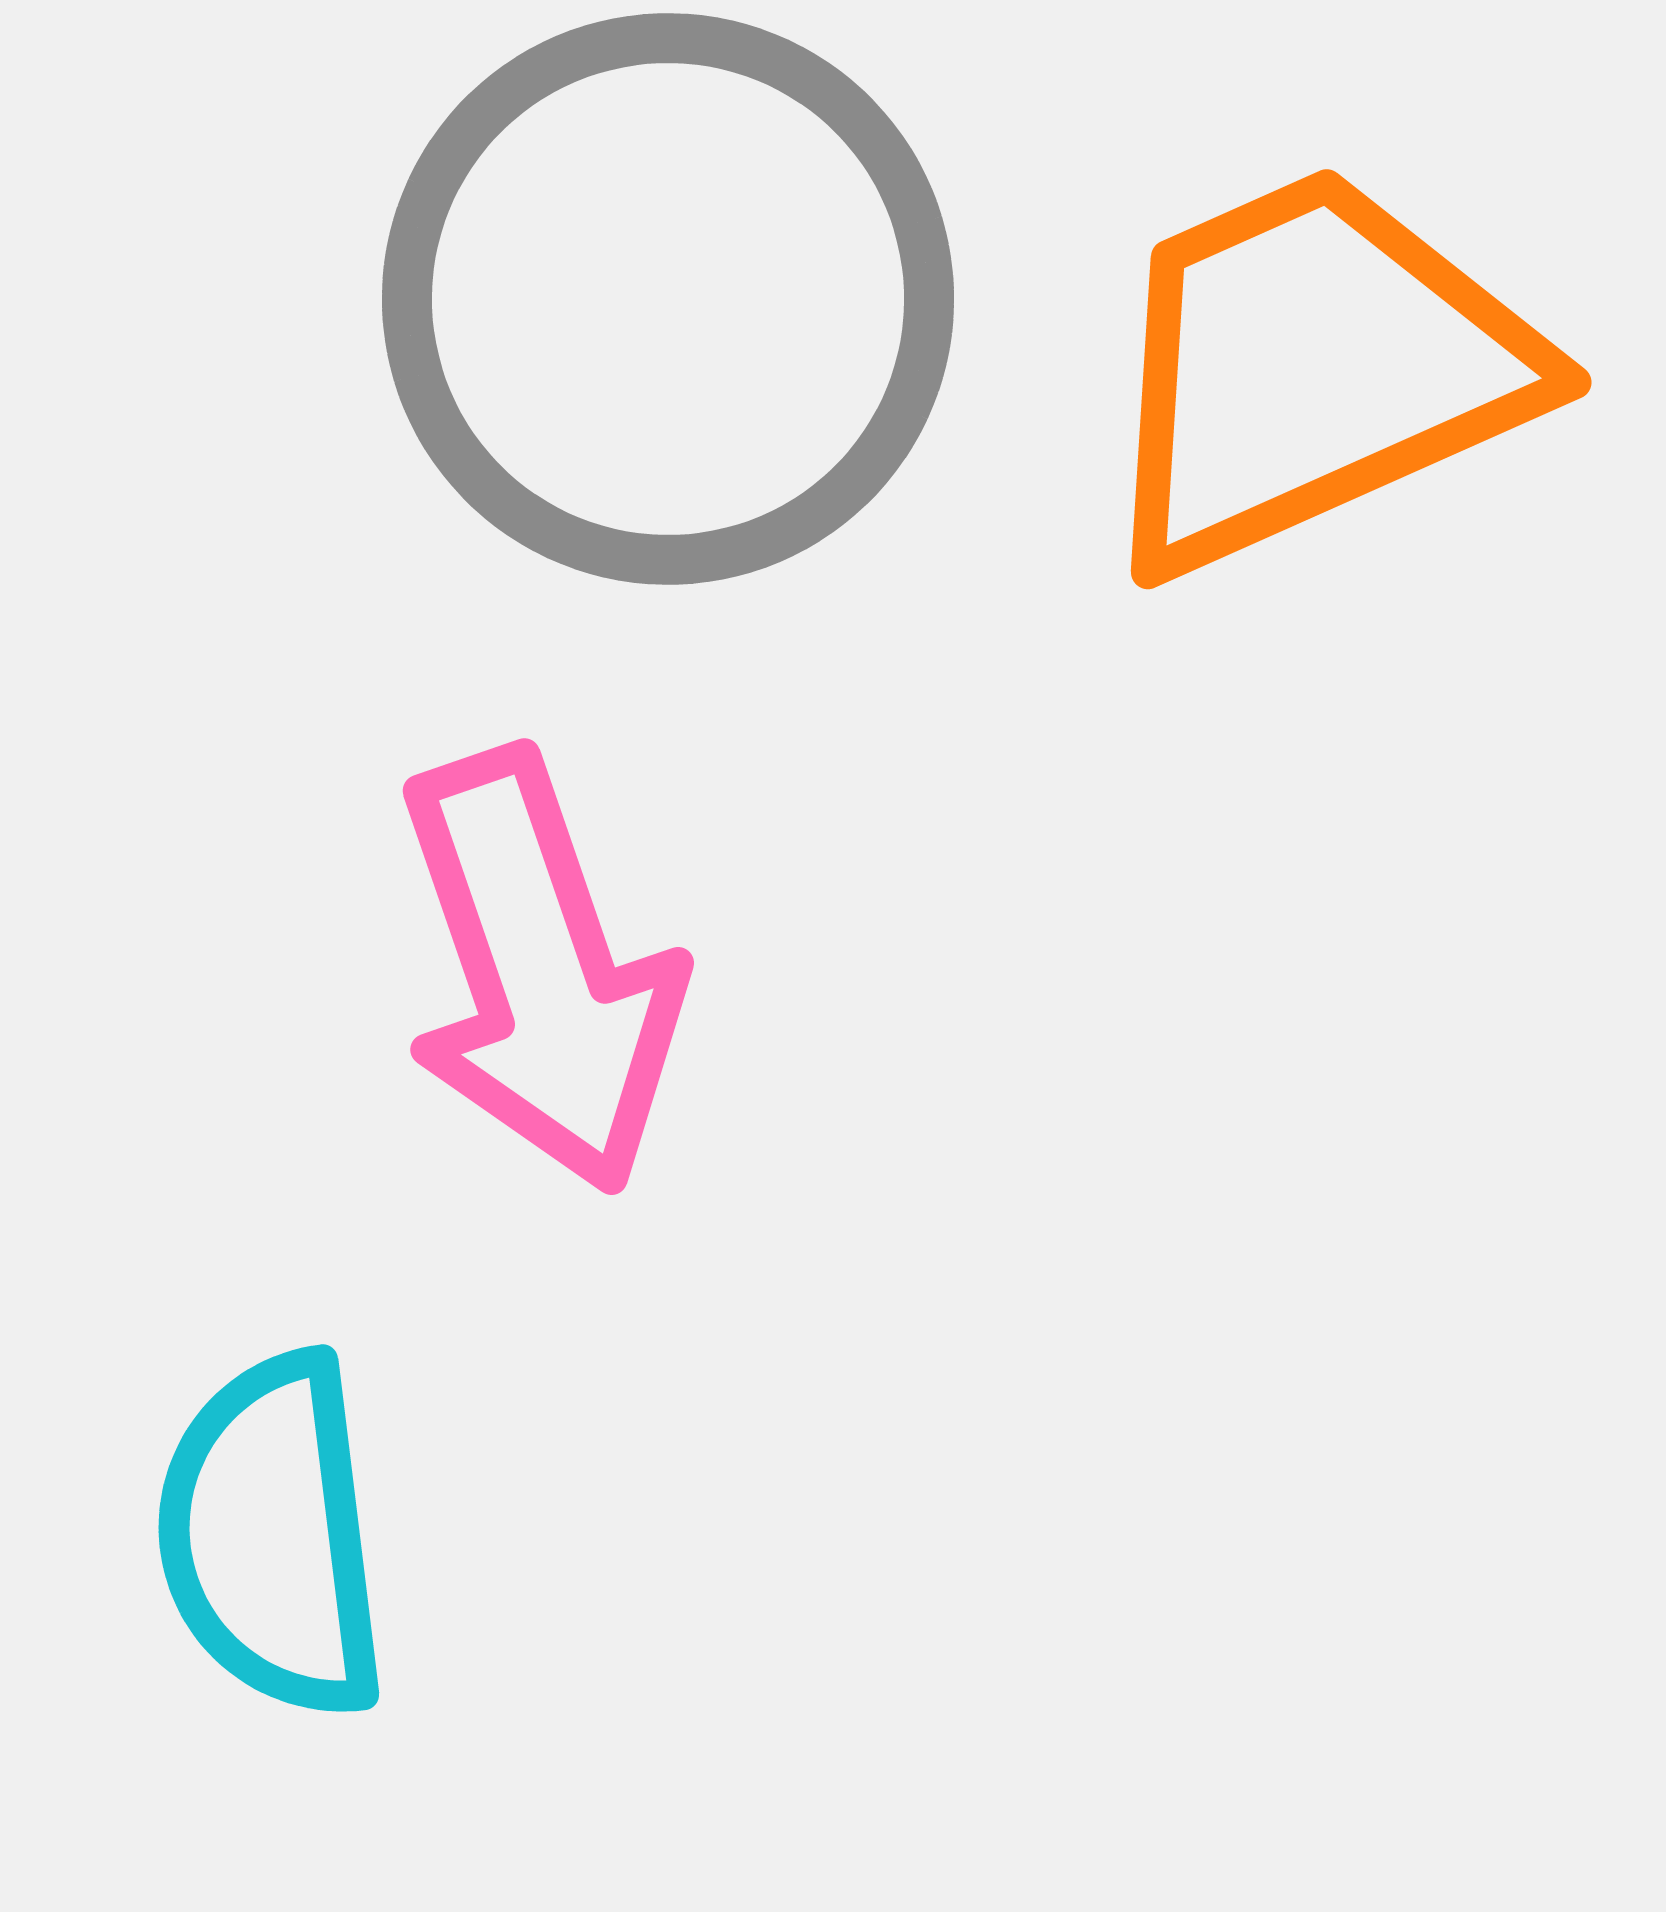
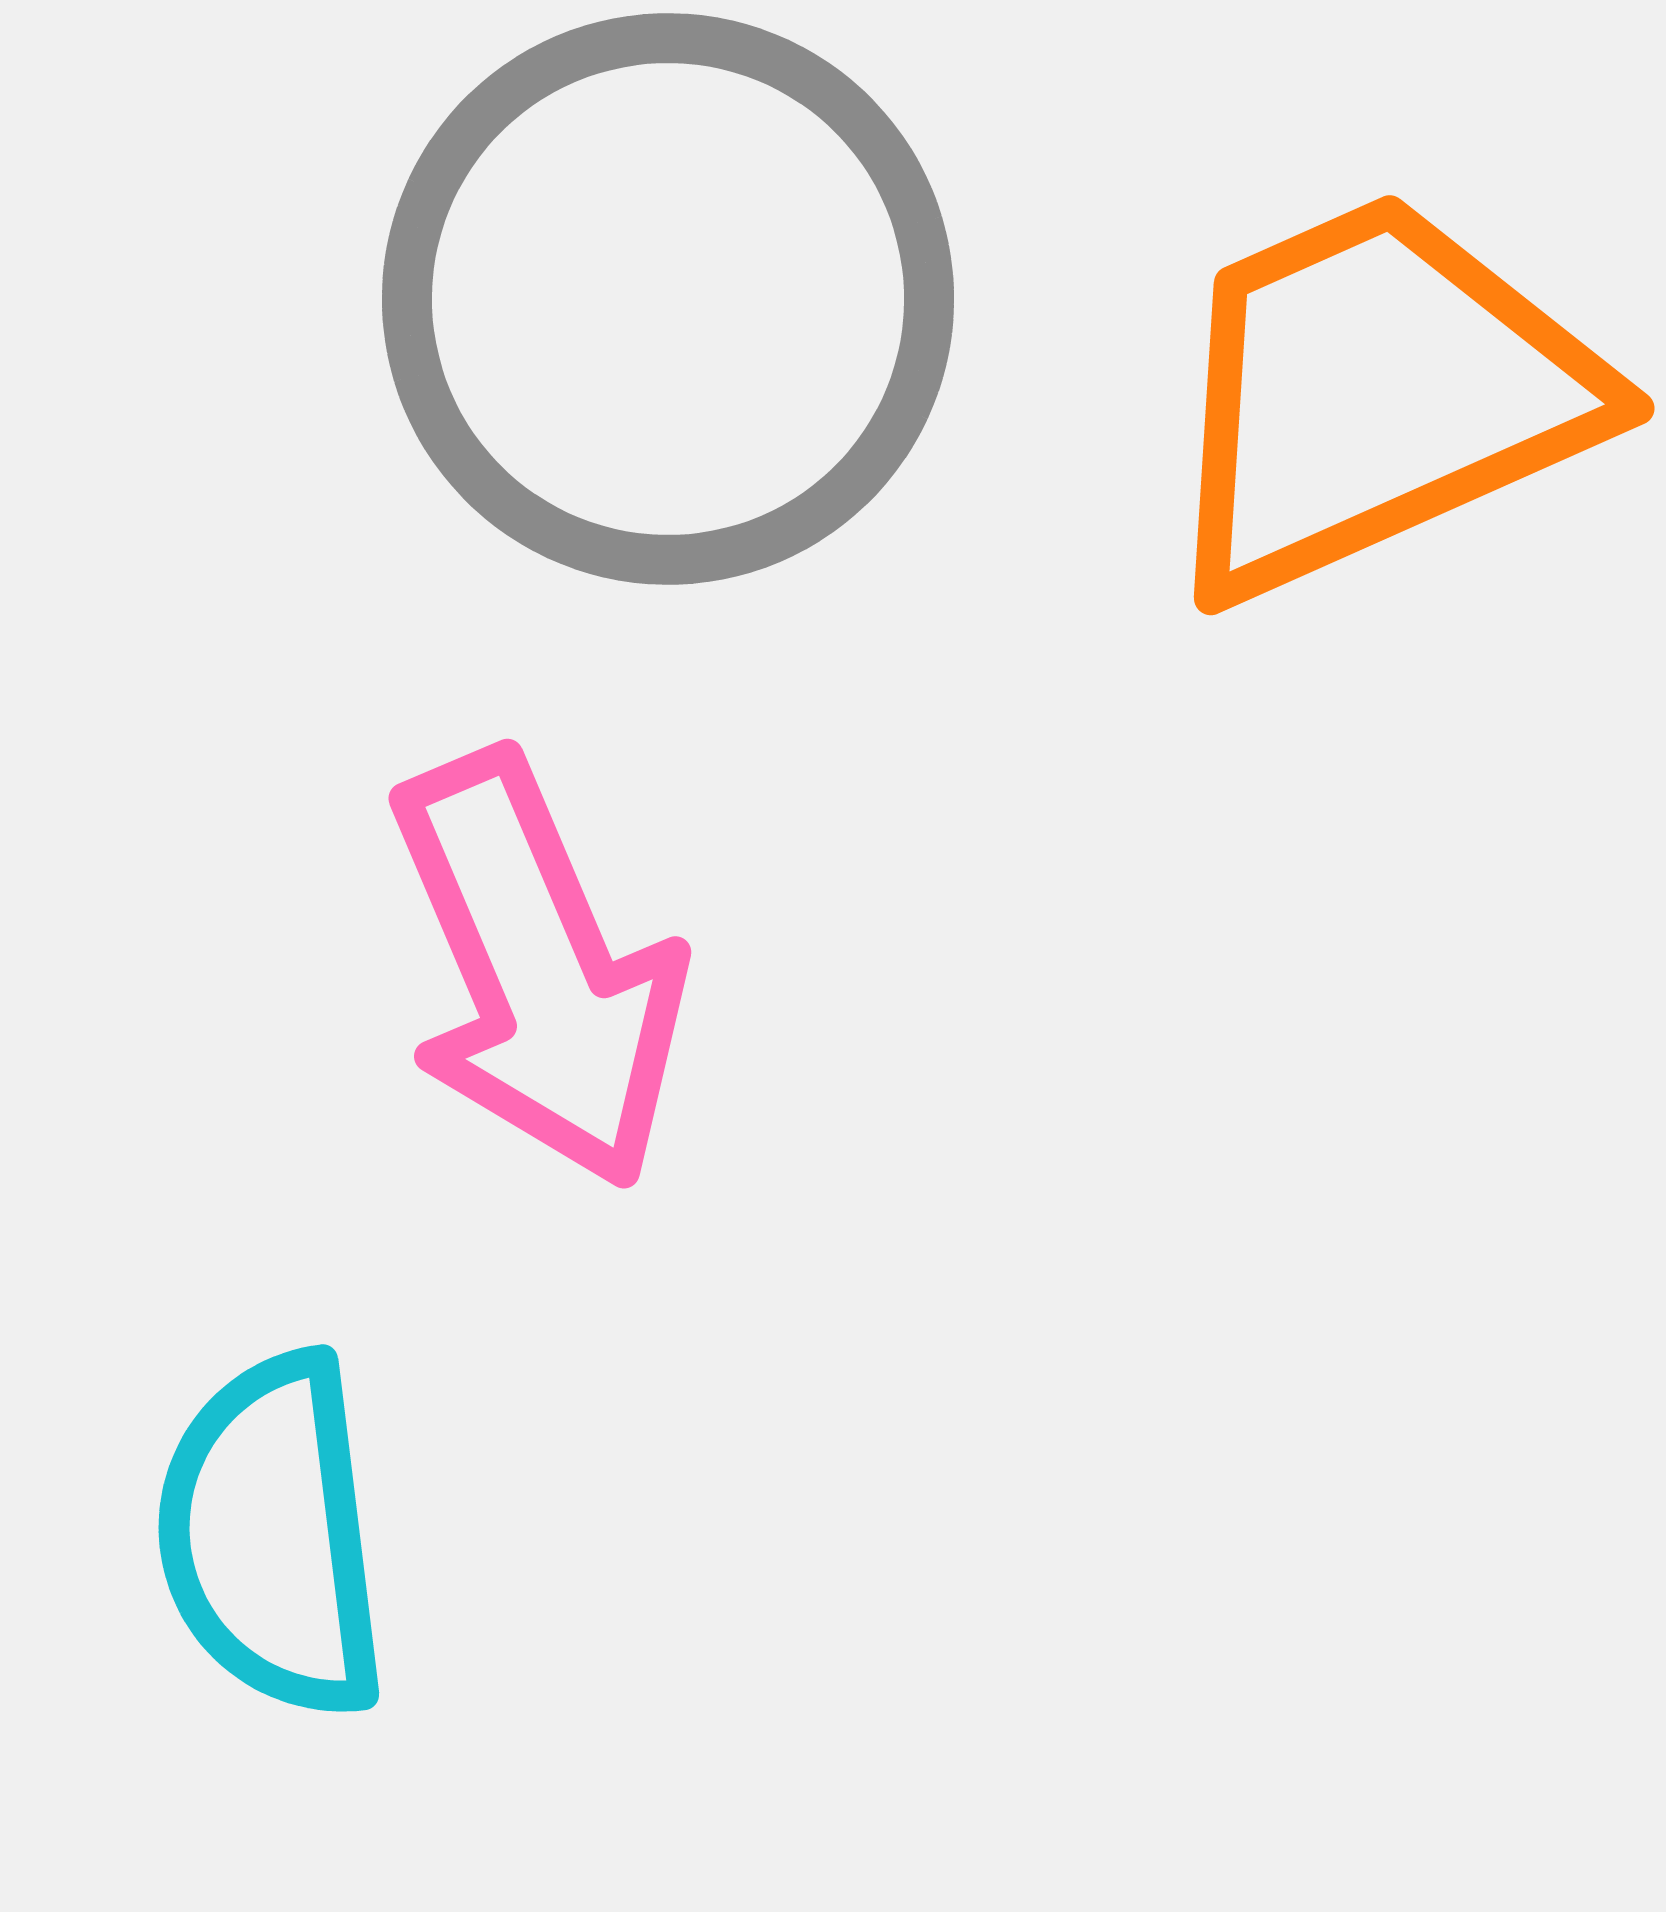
orange trapezoid: moved 63 px right, 26 px down
pink arrow: moved 2 px left, 1 px up; rotated 4 degrees counterclockwise
